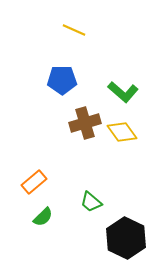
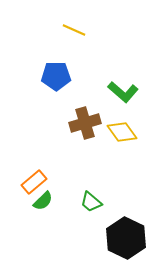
blue pentagon: moved 6 px left, 4 px up
green semicircle: moved 16 px up
